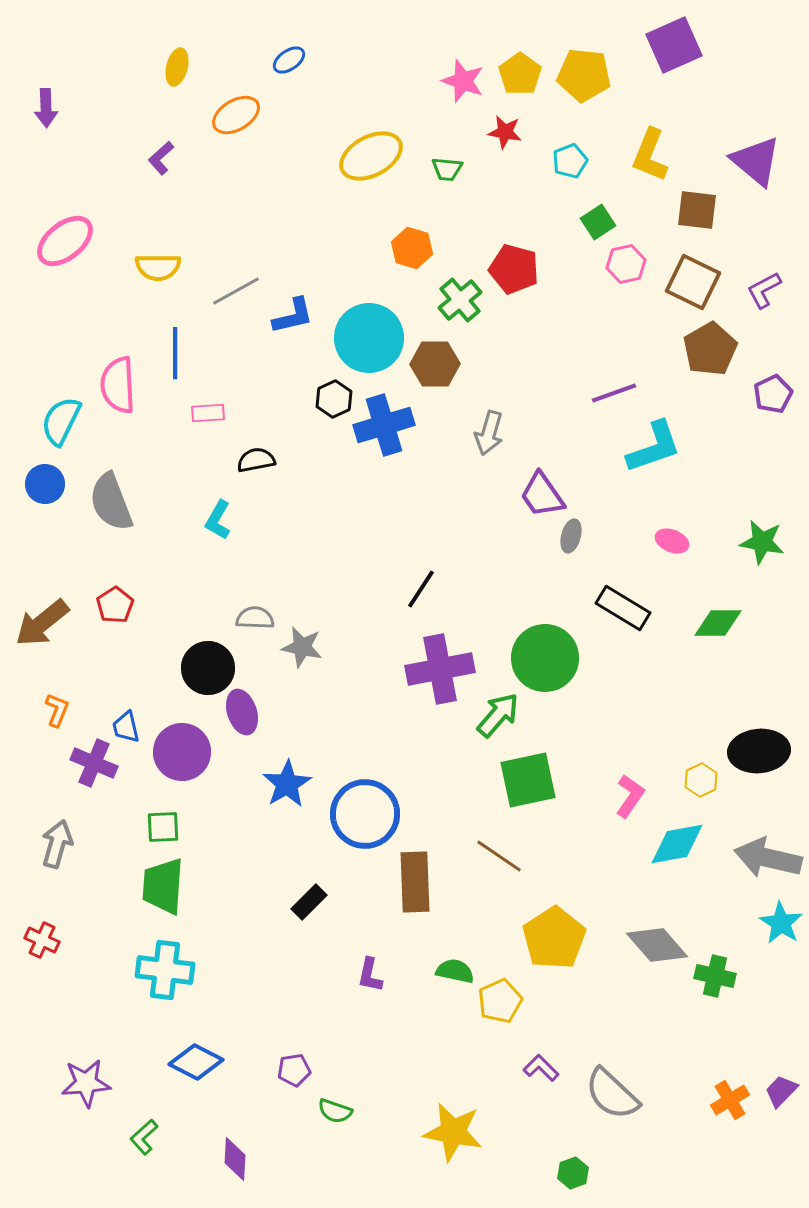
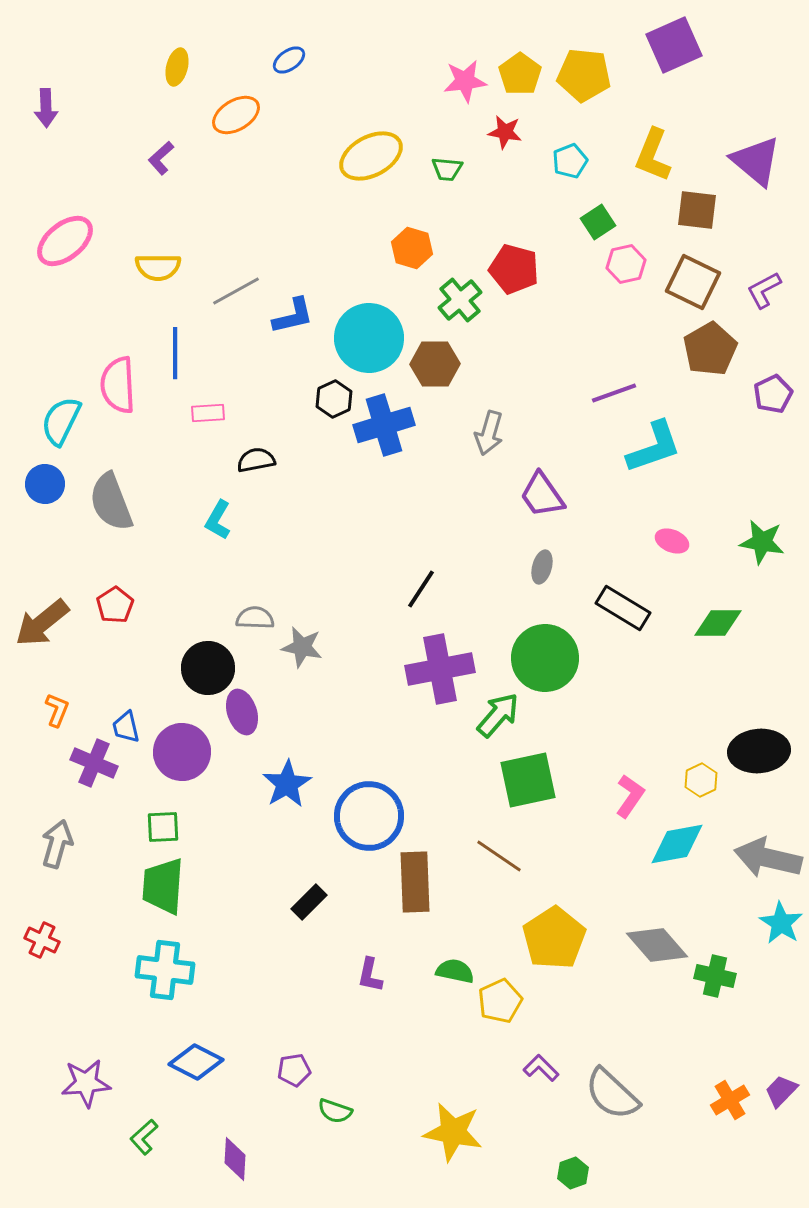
pink star at (463, 81): moved 2 px right; rotated 27 degrees counterclockwise
yellow L-shape at (650, 155): moved 3 px right
gray ellipse at (571, 536): moved 29 px left, 31 px down
blue circle at (365, 814): moved 4 px right, 2 px down
